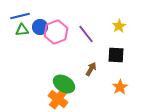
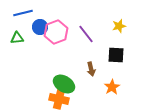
blue line: moved 3 px right, 3 px up
yellow star: rotated 16 degrees clockwise
green triangle: moved 5 px left, 8 px down
brown arrow: rotated 136 degrees clockwise
orange star: moved 8 px left
orange cross: moved 1 px right; rotated 24 degrees counterclockwise
